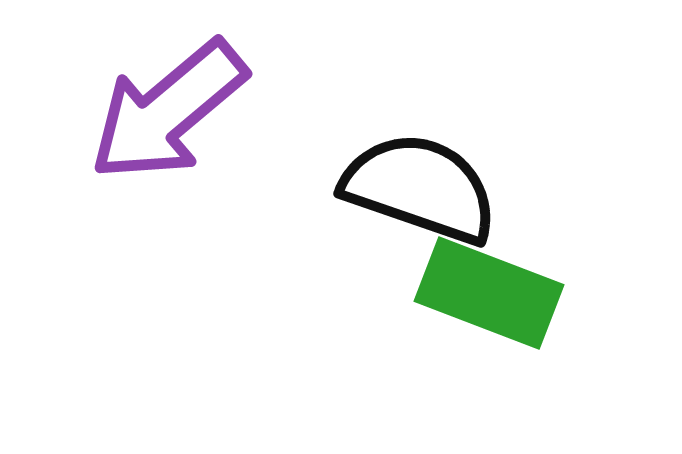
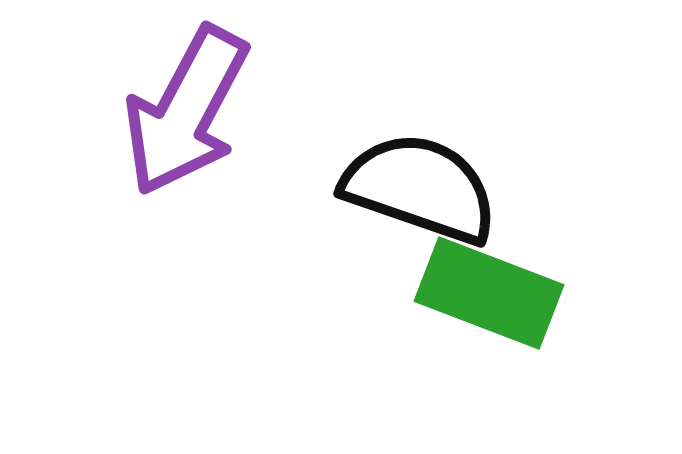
purple arrow: moved 18 px right; rotated 22 degrees counterclockwise
